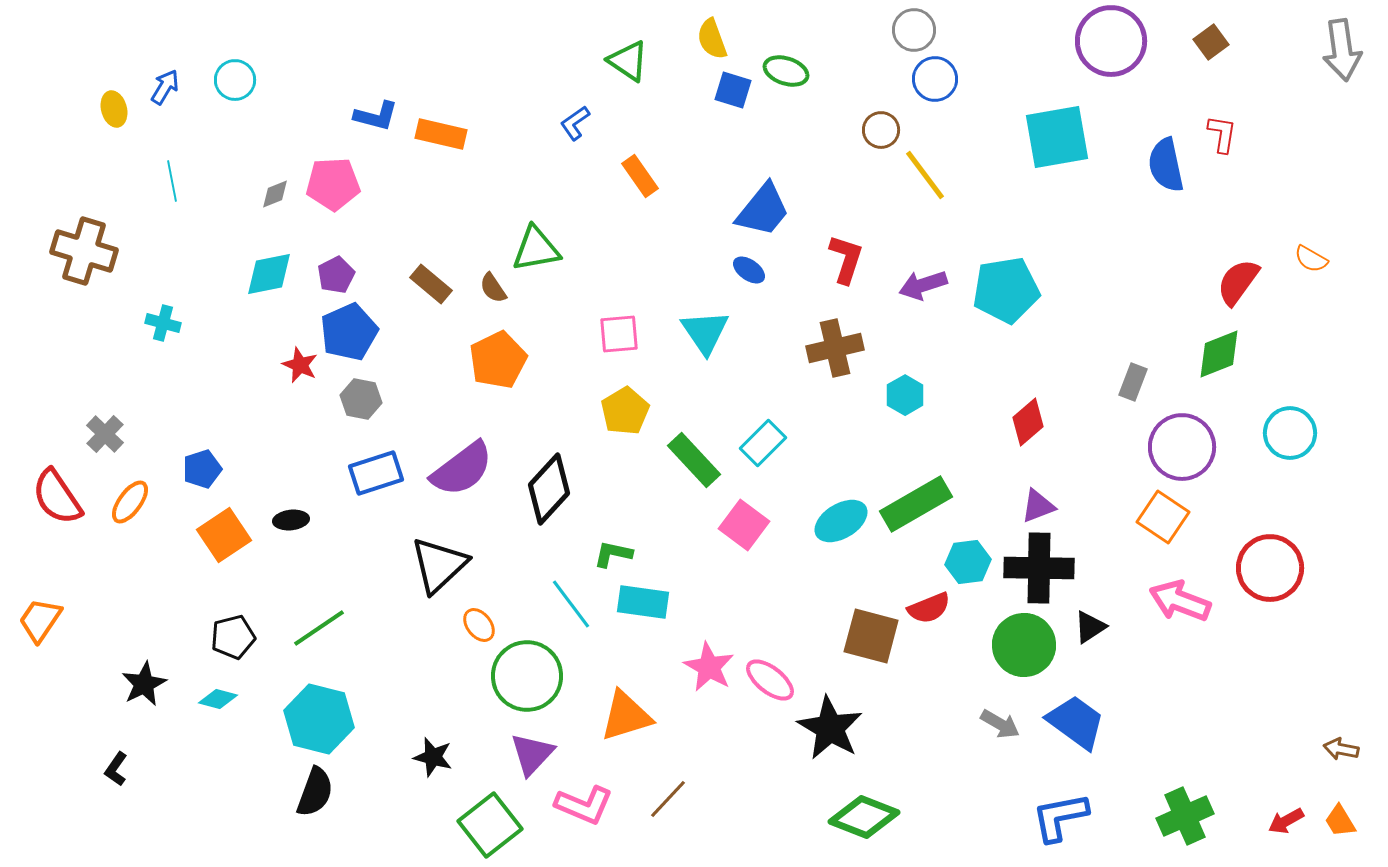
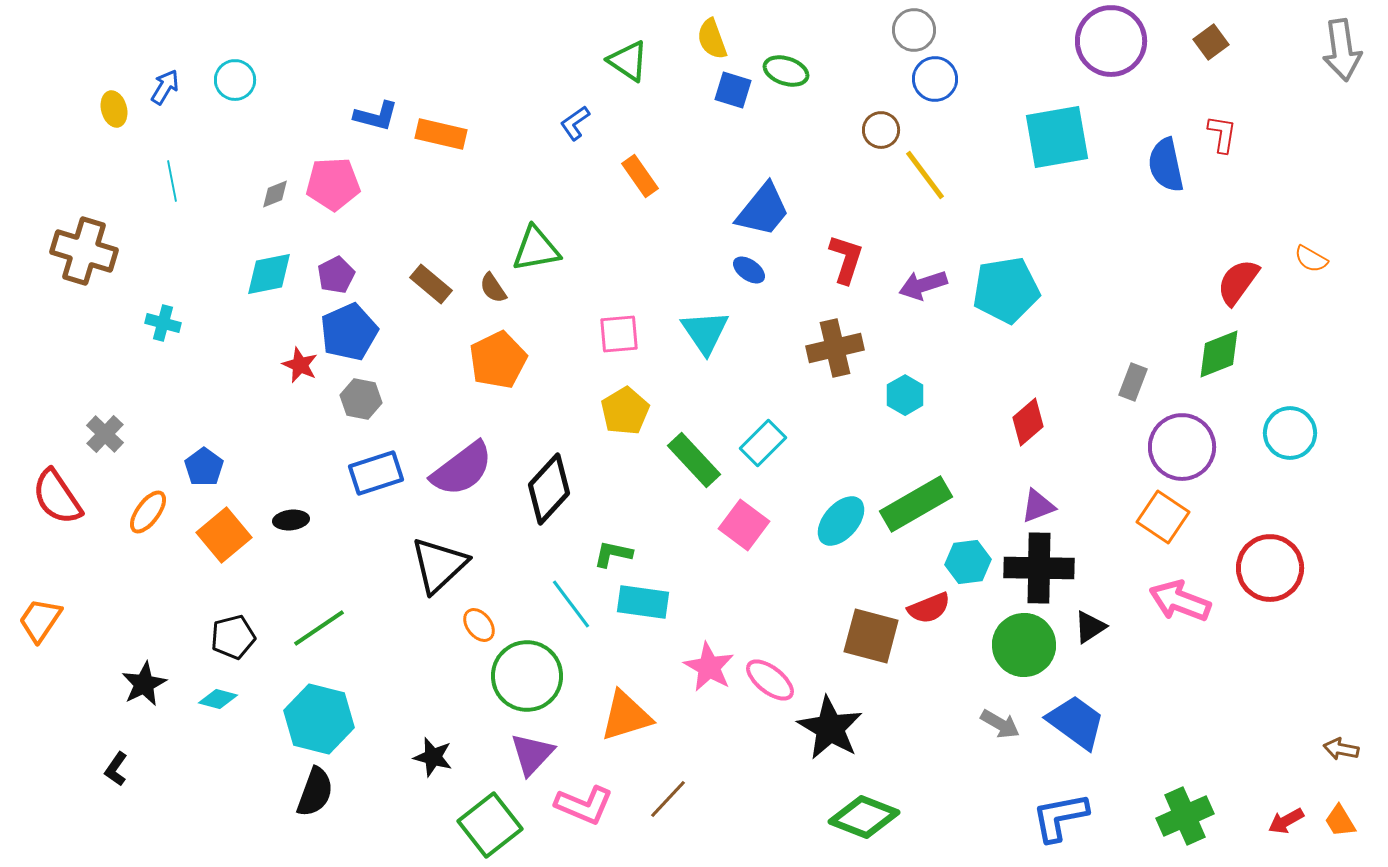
blue pentagon at (202, 469): moved 2 px right, 2 px up; rotated 18 degrees counterclockwise
orange ellipse at (130, 502): moved 18 px right, 10 px down
cyan ellipse at (841, 521): rotated 18 degrees counterclockwise
orange square at (224, 535): rotated 6 degrees counterclockwise
